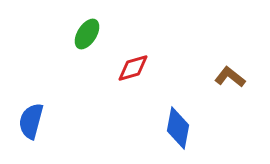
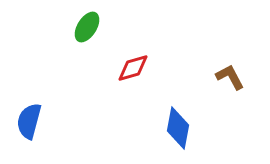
green ellipse: moved 7 px up
brown L-shape: rotated 24 degrees clockwise
blue semicircle: moved 2 px left
